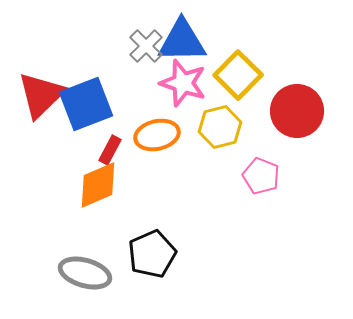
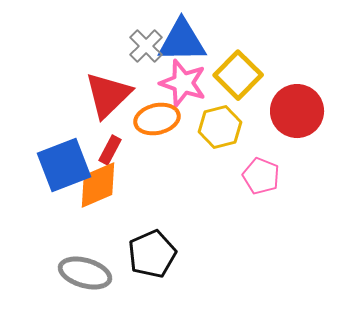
red triangle: moved 67 px right
blue square: moved 22 px left, 61 px down
orange ellipse: moved 16 px up
